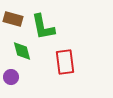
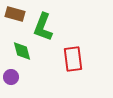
brown rectangle: moved 2 px right, 5 px up
green L-shape: rotated 32 degrees clockwise
red rectangle: moved 8 px right, 3 px up
